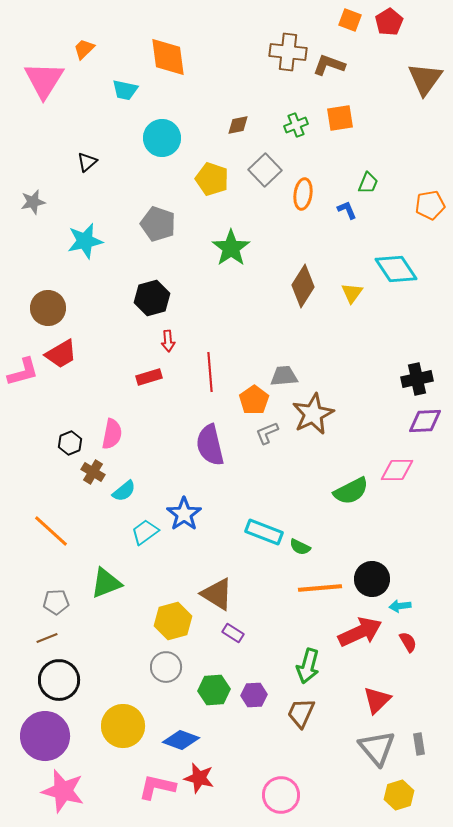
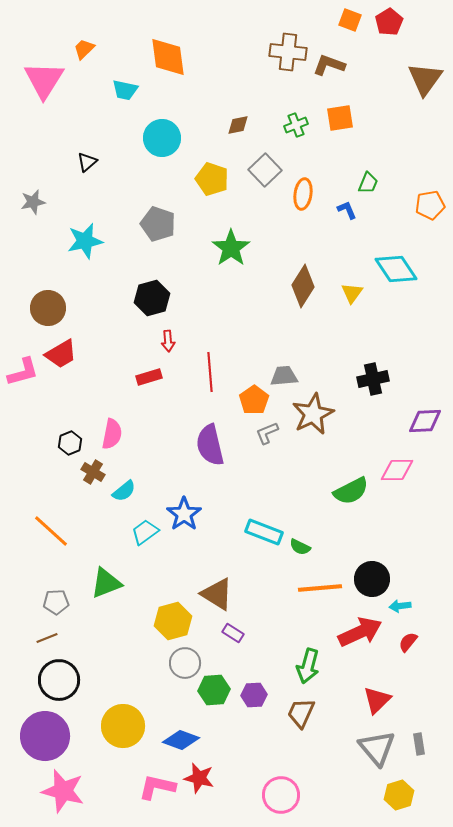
black cross at (417, 379): moved 44 px left
red semicircle at (408, 642): rotated 110 degrees counterclockwise
gray circle at (166, 667): moved 19 px right, 4 px up
